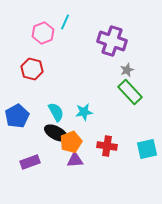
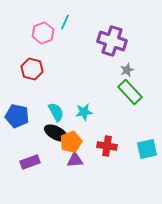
blue pentagon: rotated 30 degrees counterclockwise
